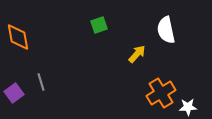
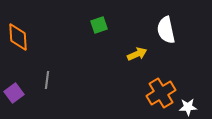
orange diamond: rotated 8 degrees clockwise
yellow arrow: rotated 24 degrees clockwise
gray line: moved 6 px right, 2 px up; rotated 24 degrees clockwise
